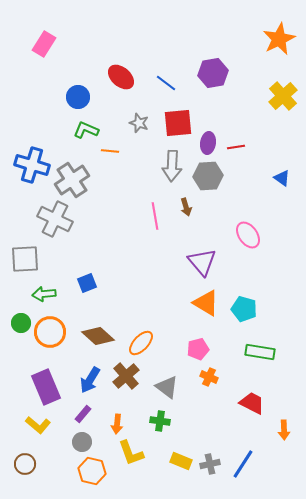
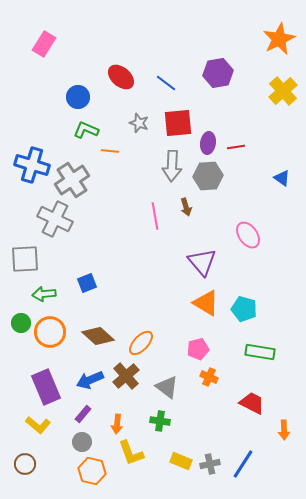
purple hexagon at (213, 73): moved 5 px right
yellow cross at (283, 96): moved 5 px up
blue arrow at (90, 380): rotated 36 degrees clockwise
